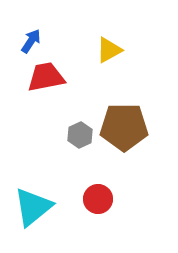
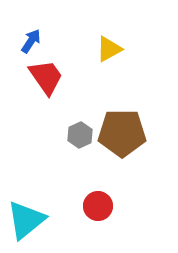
yellow triangle: moved 1 px up
red trapezoid: rotated 66 degrees clockwise
brown pentagon: moved 2 px left, 6 px down
red circle: moved 7 px down
cyan triangle: moved 7 px left, 13 px down
